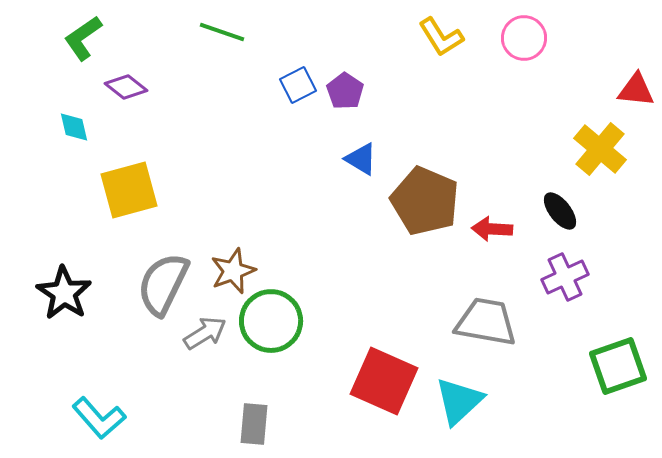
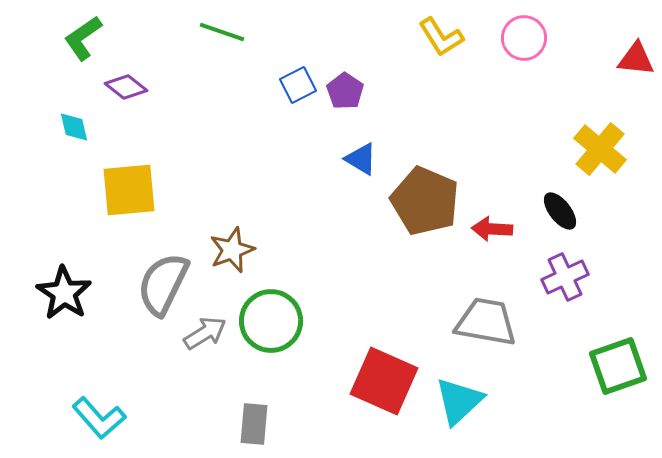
red triangle: moved 31 px up
yellow square: rotated 10 degrees clockwise
brown star: moved 1 px left, 21 px up
